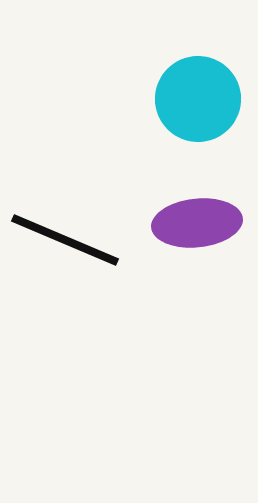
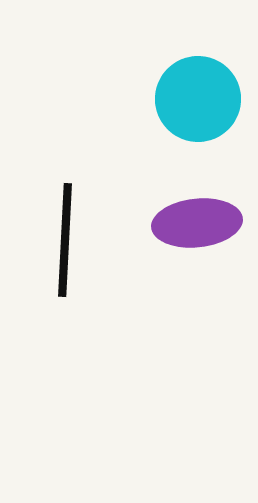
black line: rotated 70 degrees clockwise
